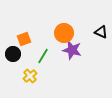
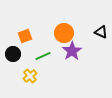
orange square: moved 1 px right, 3 px up
purple star: moved 1 px down; rotated 24 degrees clockwise
green line: rotated 35 degrees clockwise
